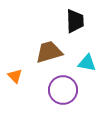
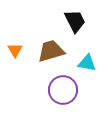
black trapezoid: rotated 25 degrees counterclockwise
brown trapezoid: moved 2 px right, 1 px up
orange triangle: moved 26 px up; rotated 14 degrees clockwise
